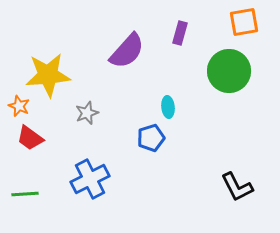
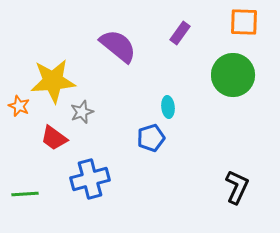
orange square: rotated 12 degrees clockwise
purple rectangle: rotated 20 degrees clockwise
purple semicircle: moved 9 px left, 5 px up; rotated 93 degrees counterclockwise
green circle: moved 4 px right, 4 px down
yellow star: moved 5 px right, 6 px down
gray star: moved 5 px left, 1 px up
red trapezoid: moved 24 px right
blue cross: rotated 12 degrees clockwise
black L-shape: rotated 128 degrees counterclockwise
